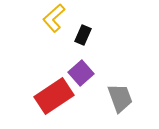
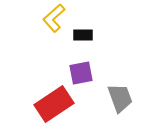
black rectangle: rotated 66 degrees clockwise
purple square: rotated 30 degrees clockwise
red rectangle: moved 8 px down
